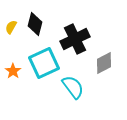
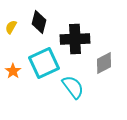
black diamond: moved 4 px right, 2 px up
black cross: rotated 24 degrees clockwise
